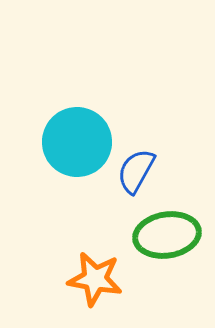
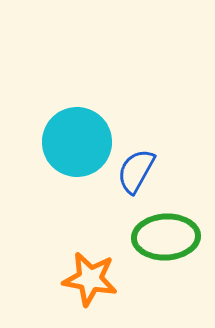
green ellipse: moved 1 px left, 2 px down; rotated 6 degrees clockwise
orange star: moved 5 px left
